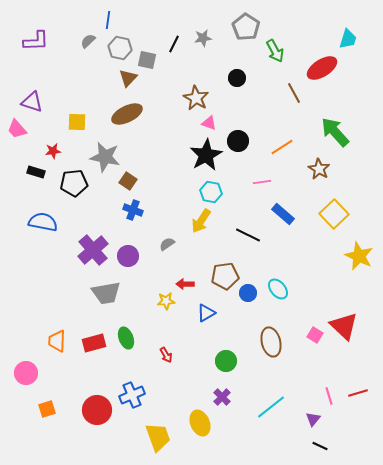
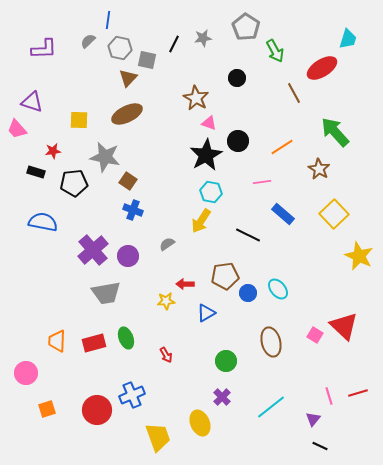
purple L-shape at (36, 41): moved 8 px right, 8 px down
yellow square at (77, 122): moved 2 px right, 2 px up
